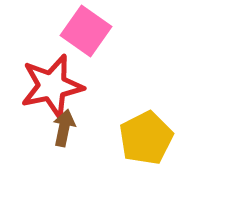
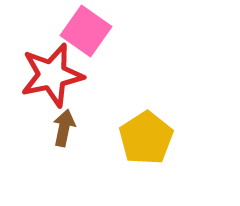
red star: moved 11 px up
yellow pentagon: rotated 6 degrees counterclockwise
